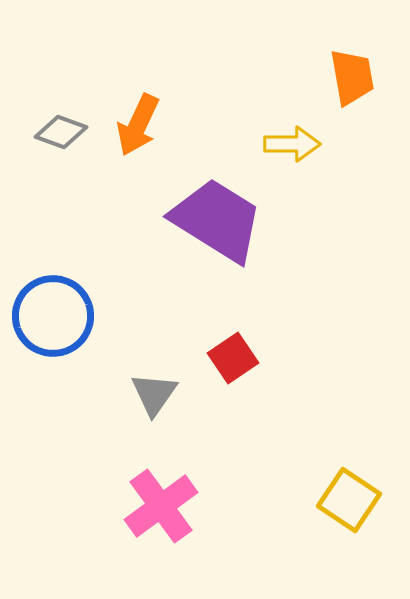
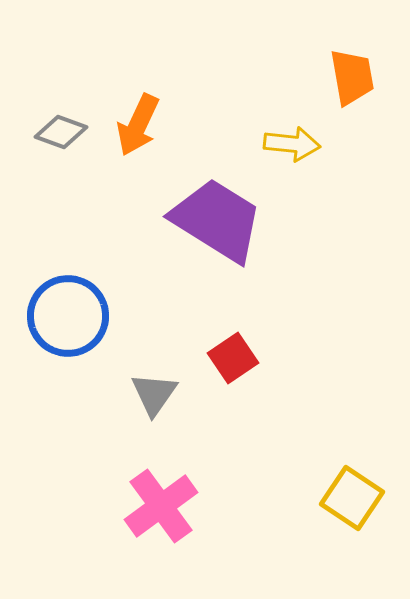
yellow arrow: rotated 6 degrees clockwise
blue circle: moved 15 px right
yellow square: moved 3 px right, 2 px up
